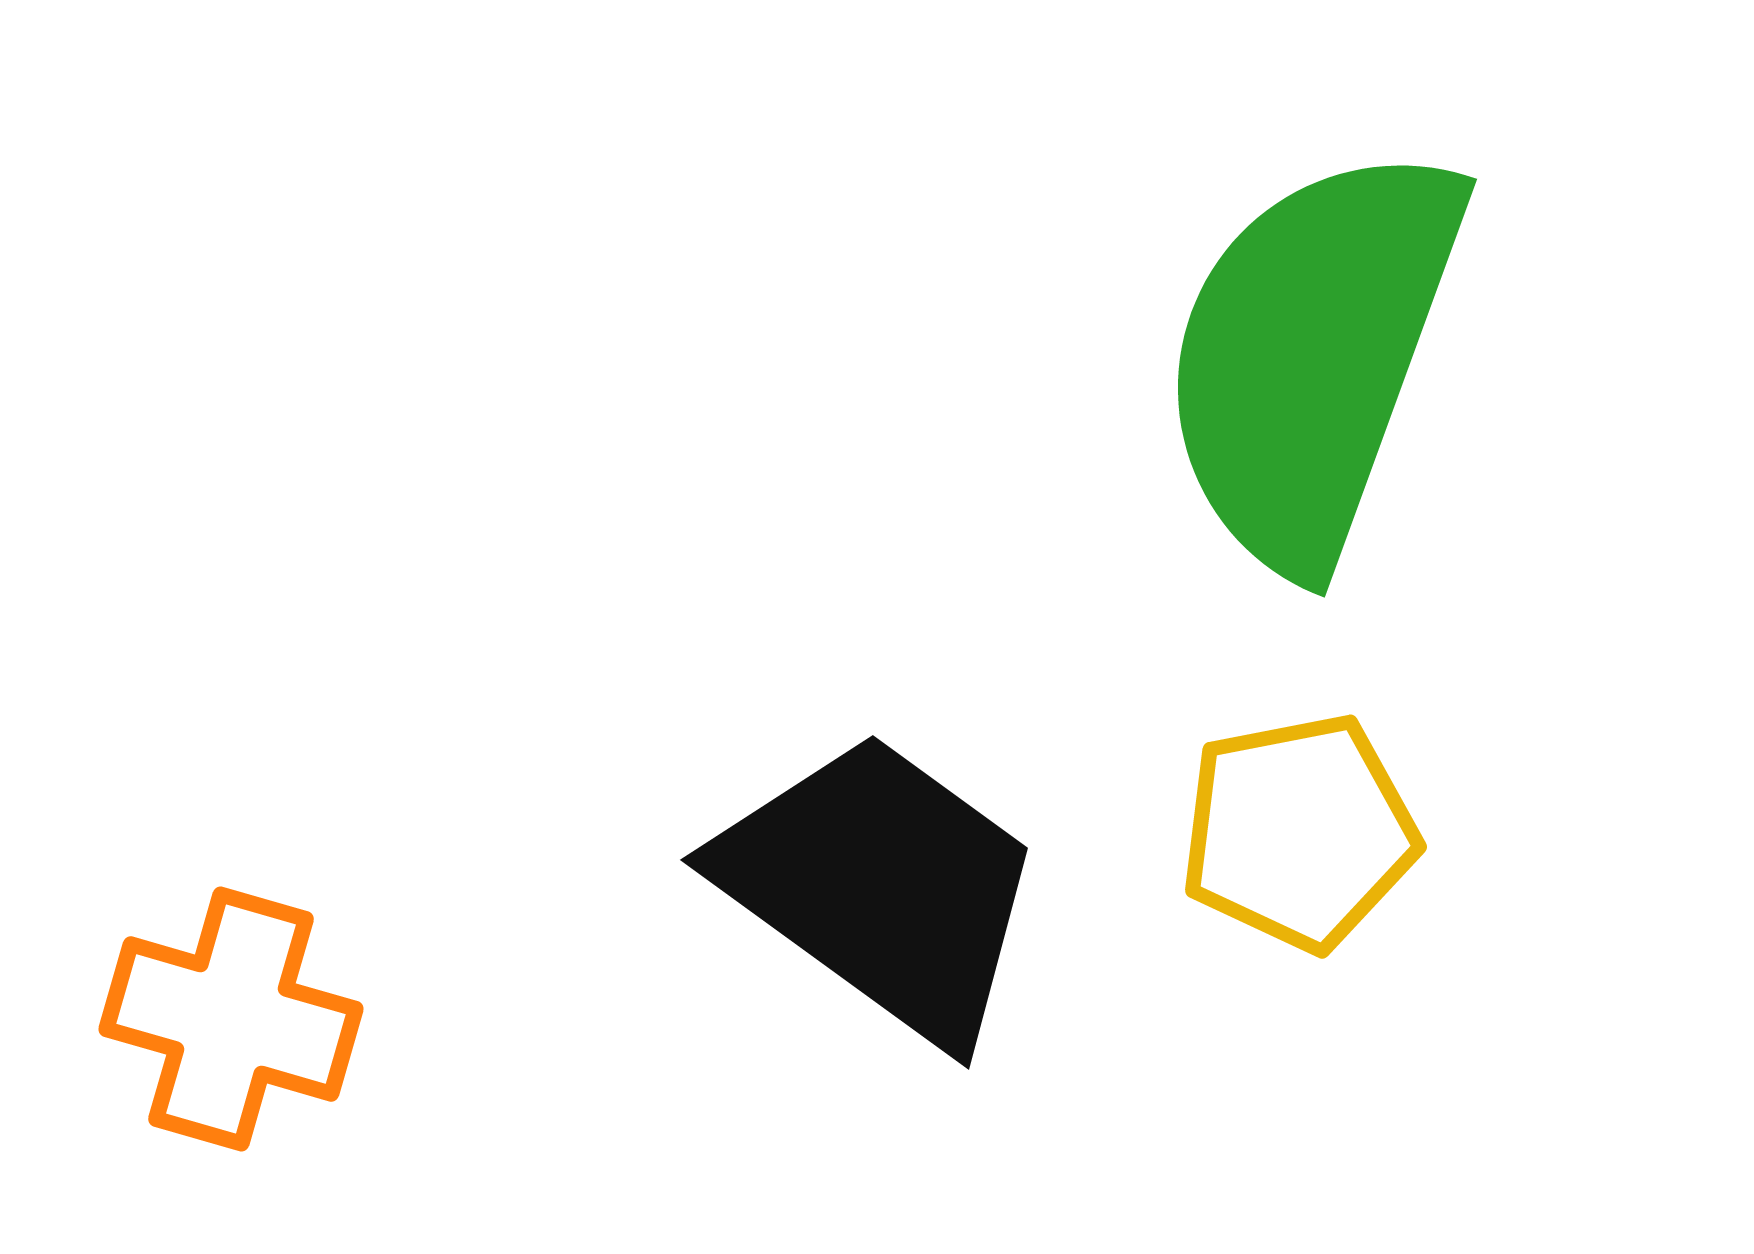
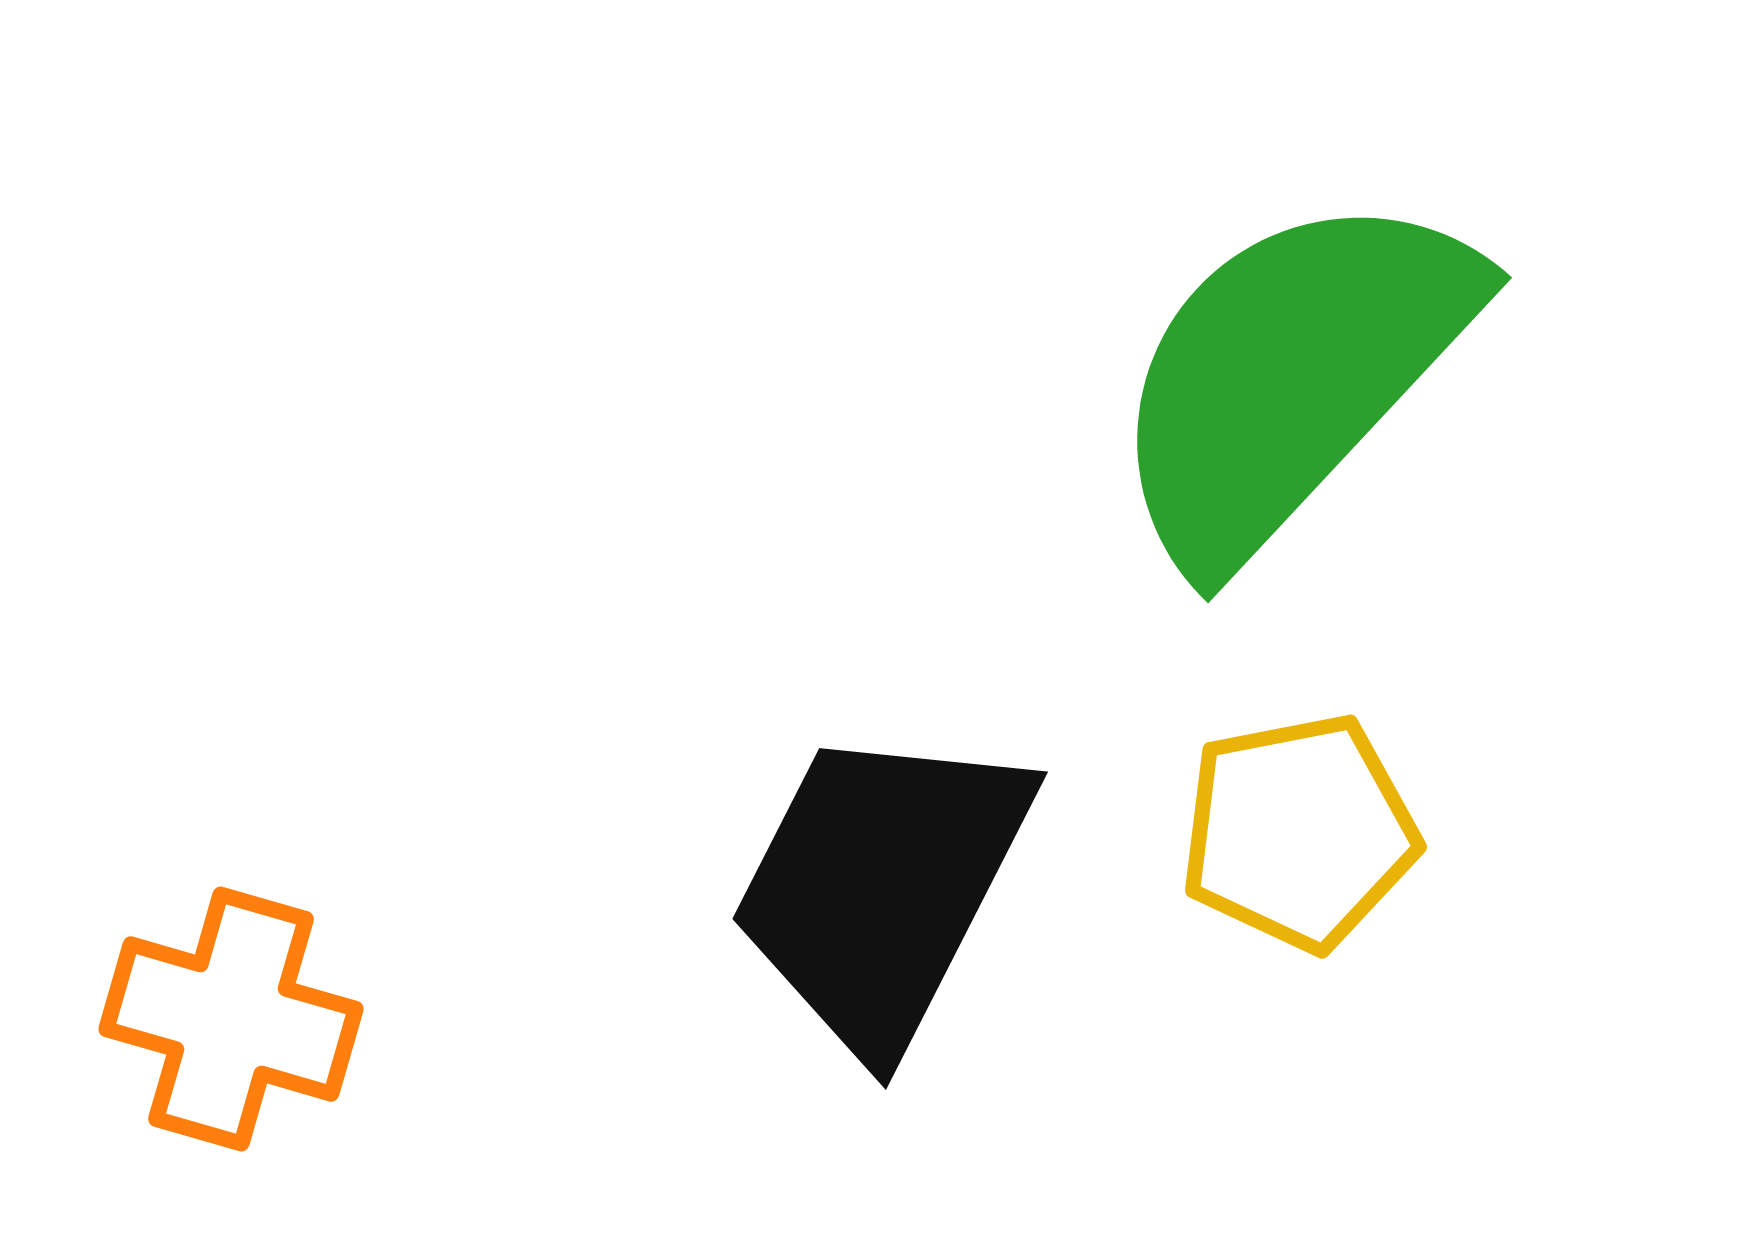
green semicircle: moved 21 px left, 20 px down; rotated 23 degrees clockwise
black trapezoid: rotated 99 degrees counterclockwise
